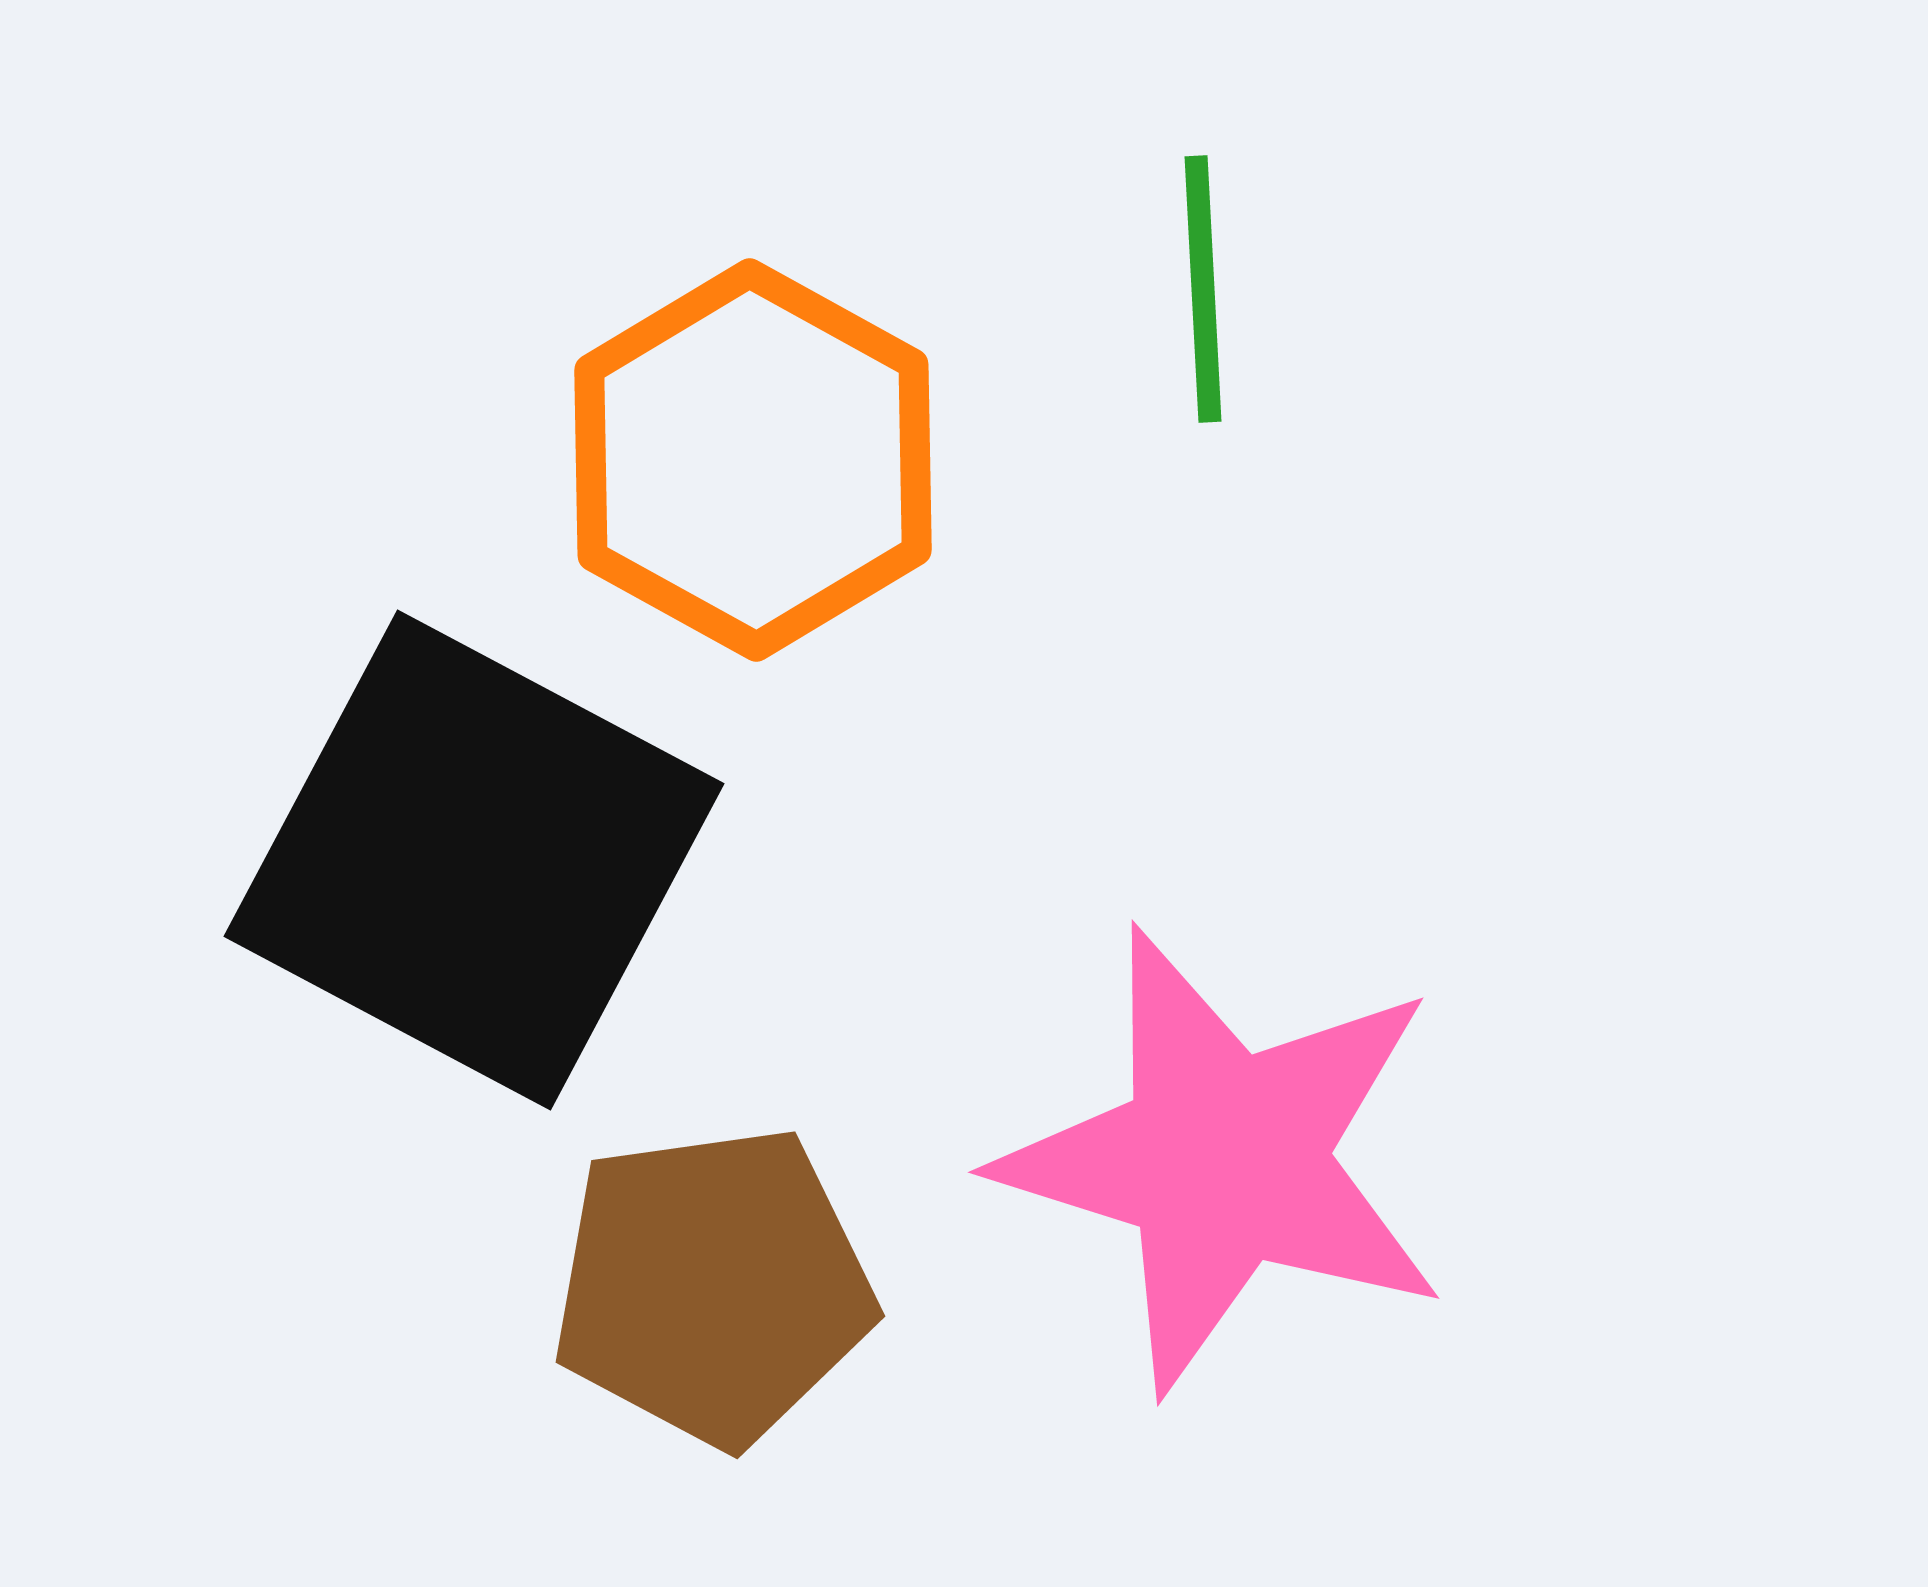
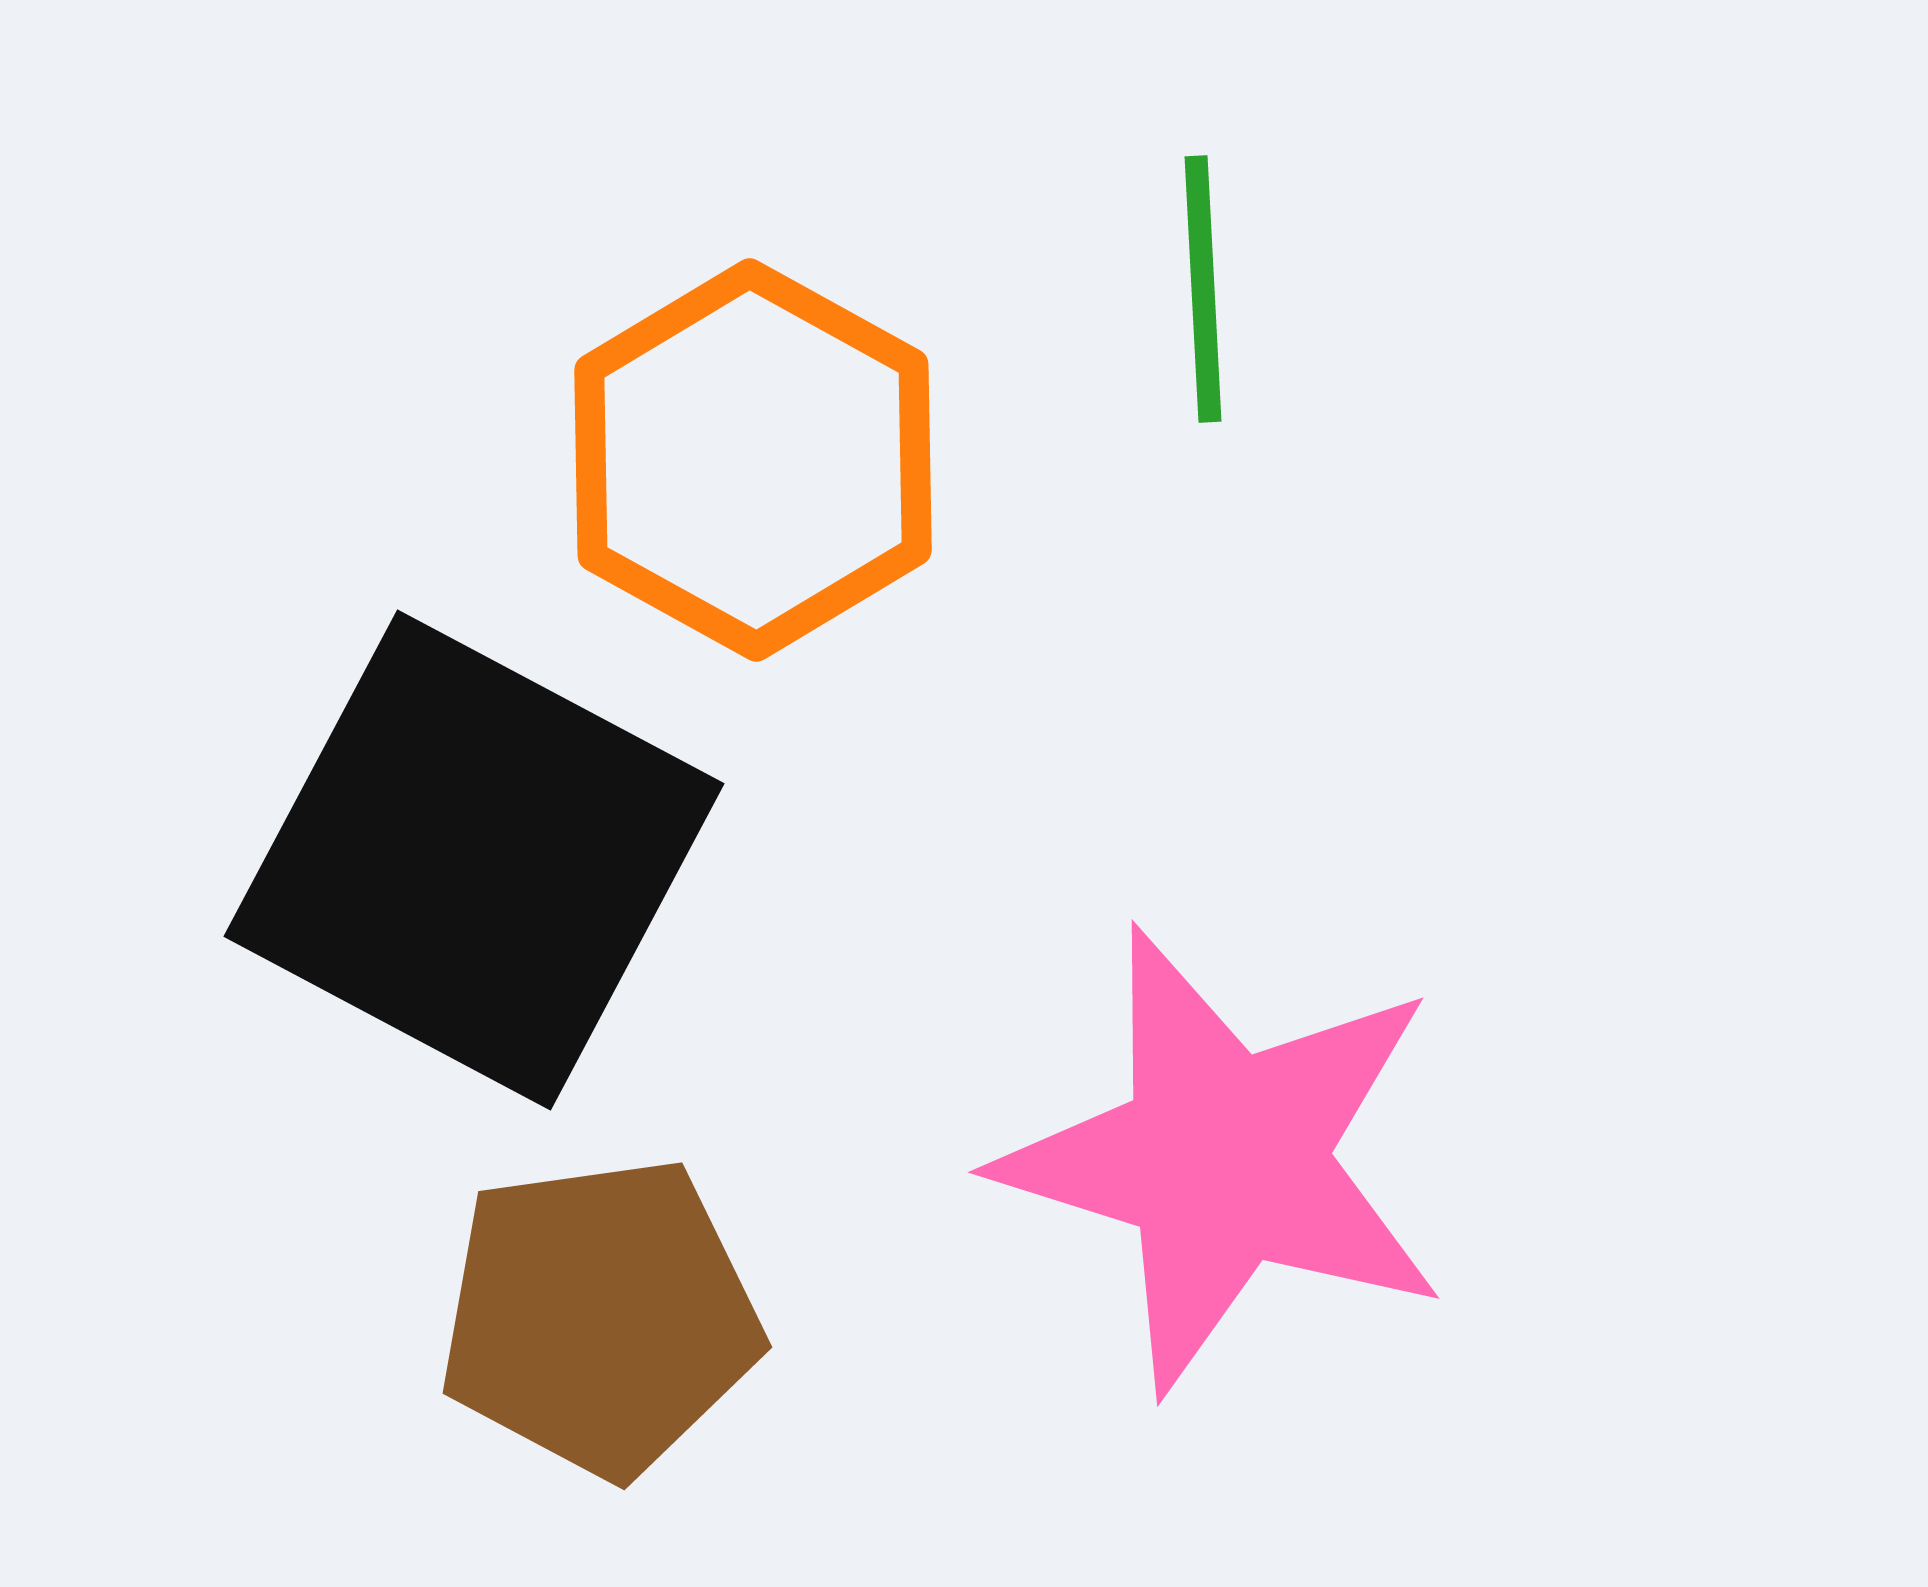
brown pentagon: moved 113 px left, 31 px down
